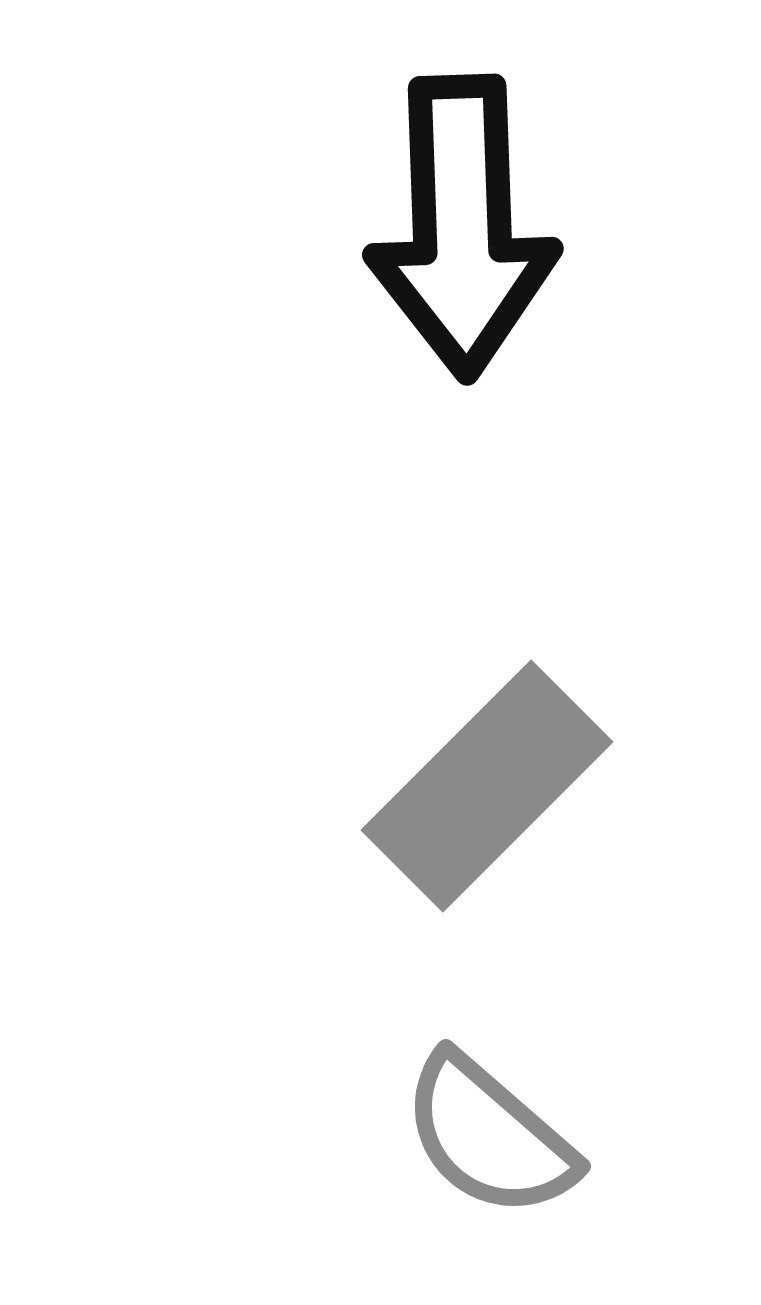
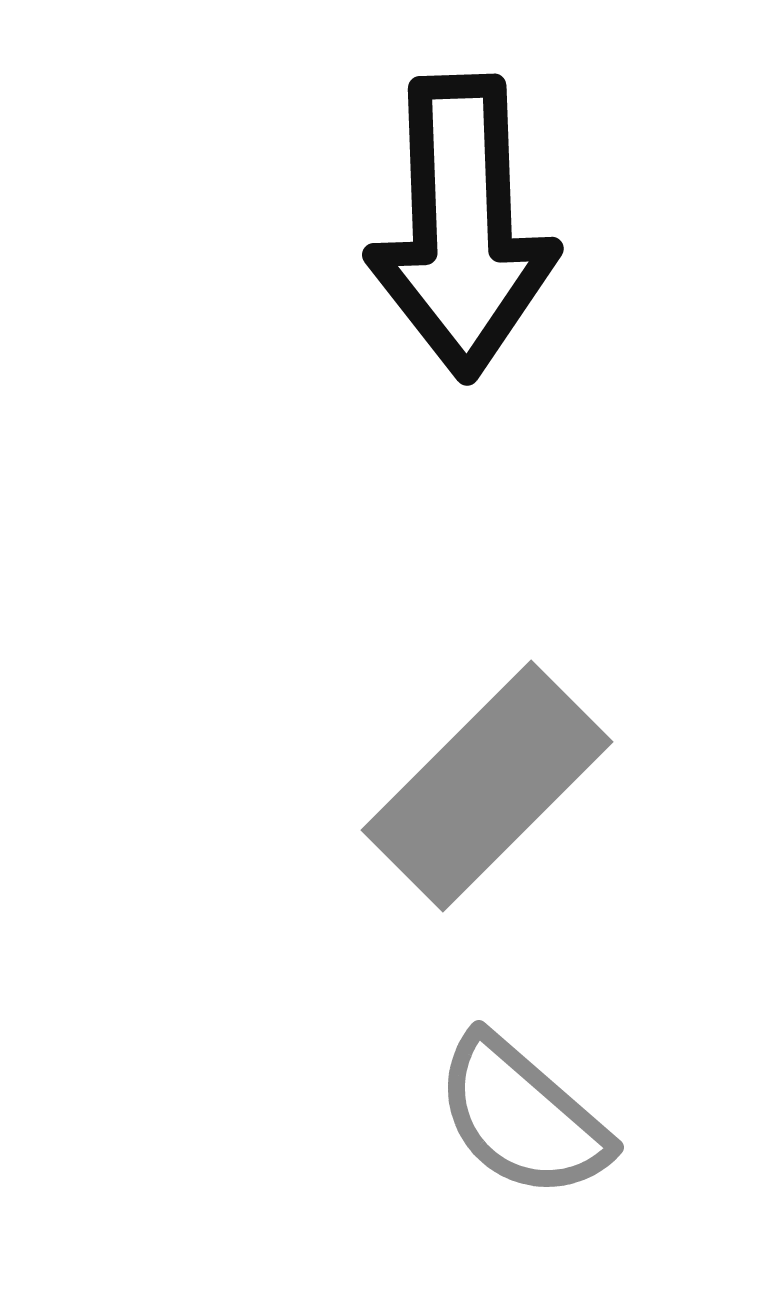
gray semicircle: moved 33 px right, 19 px up
